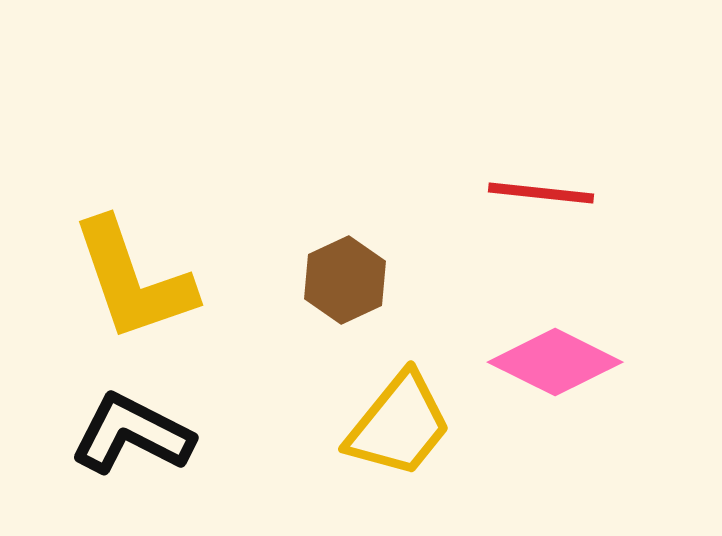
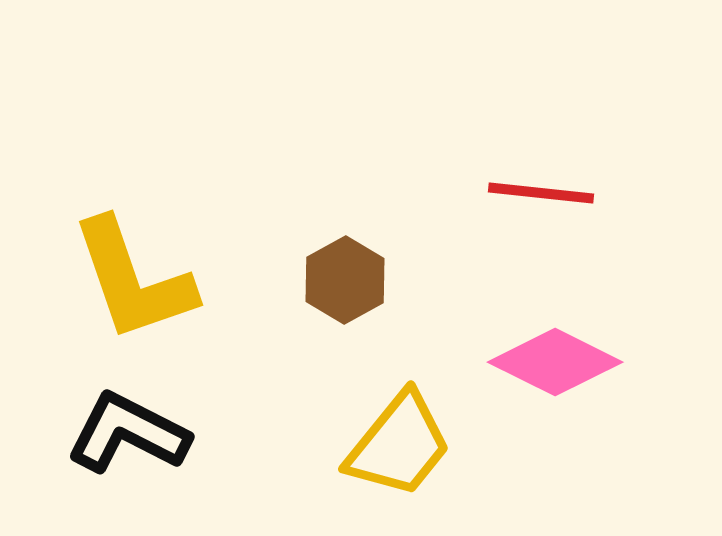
brown hexagon: rotated 4 degrees counterclockwise
yellow trapezoid: moved 20 px down
black L-shape: moved 4 px left, 1 px up
